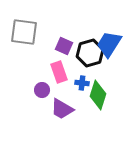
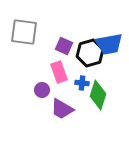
blue trapezoid: rotated 132 degrees counterclockwise
